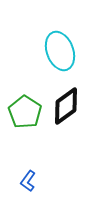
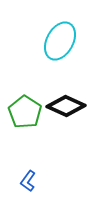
cyan ellipse: moved 10 px up; rotated 48 degrees clockwise
black diamond: rotated 60 degrees clockwise
